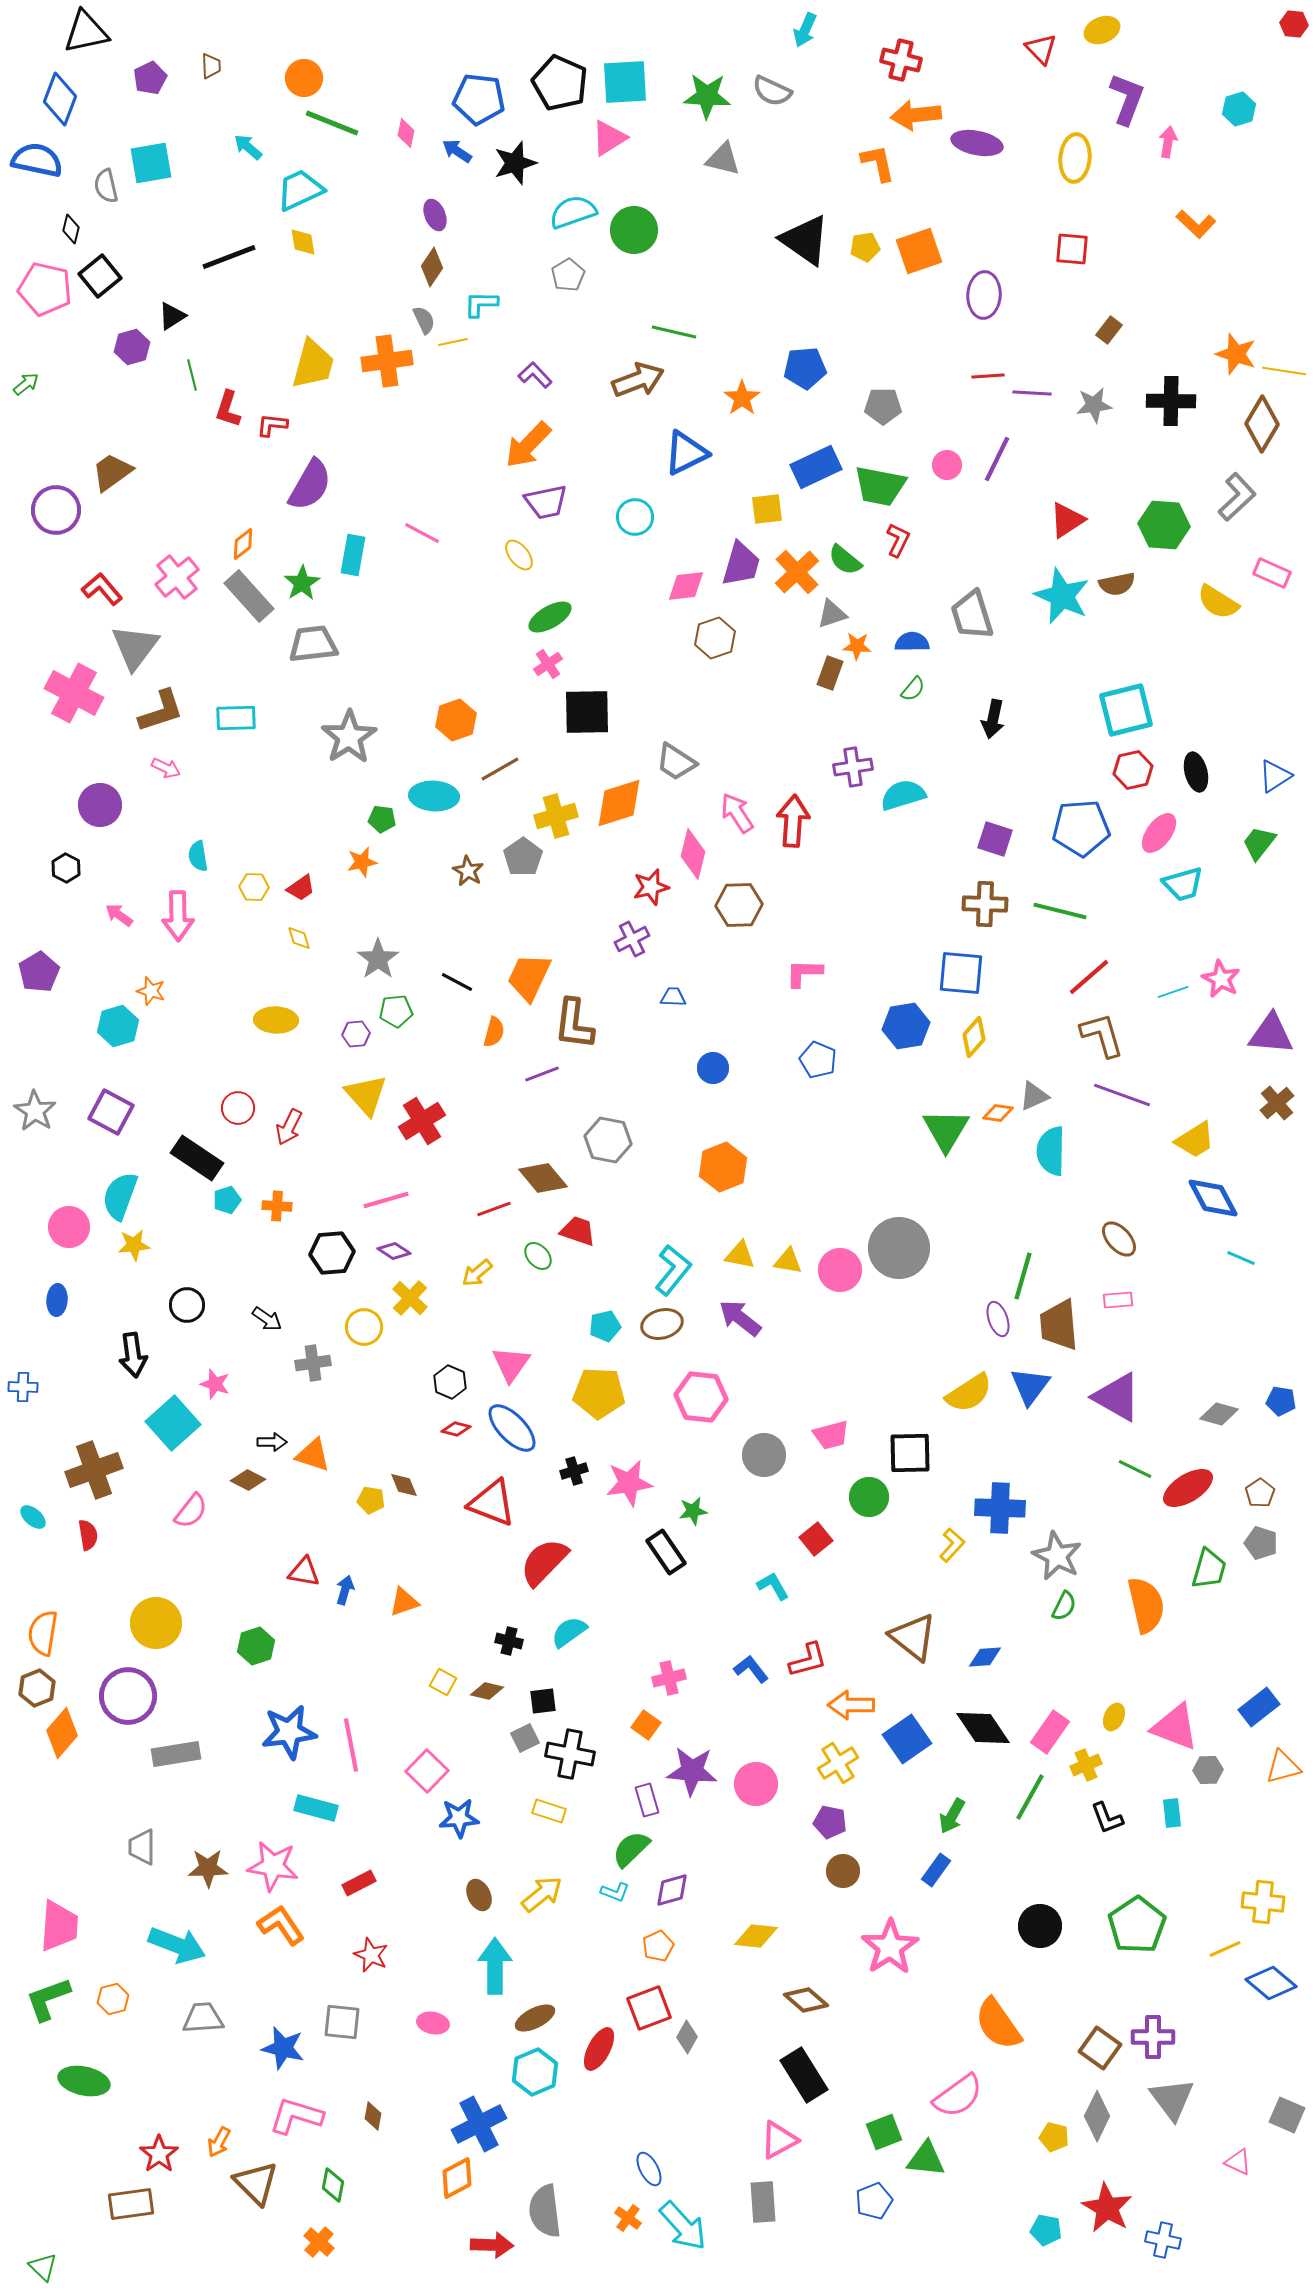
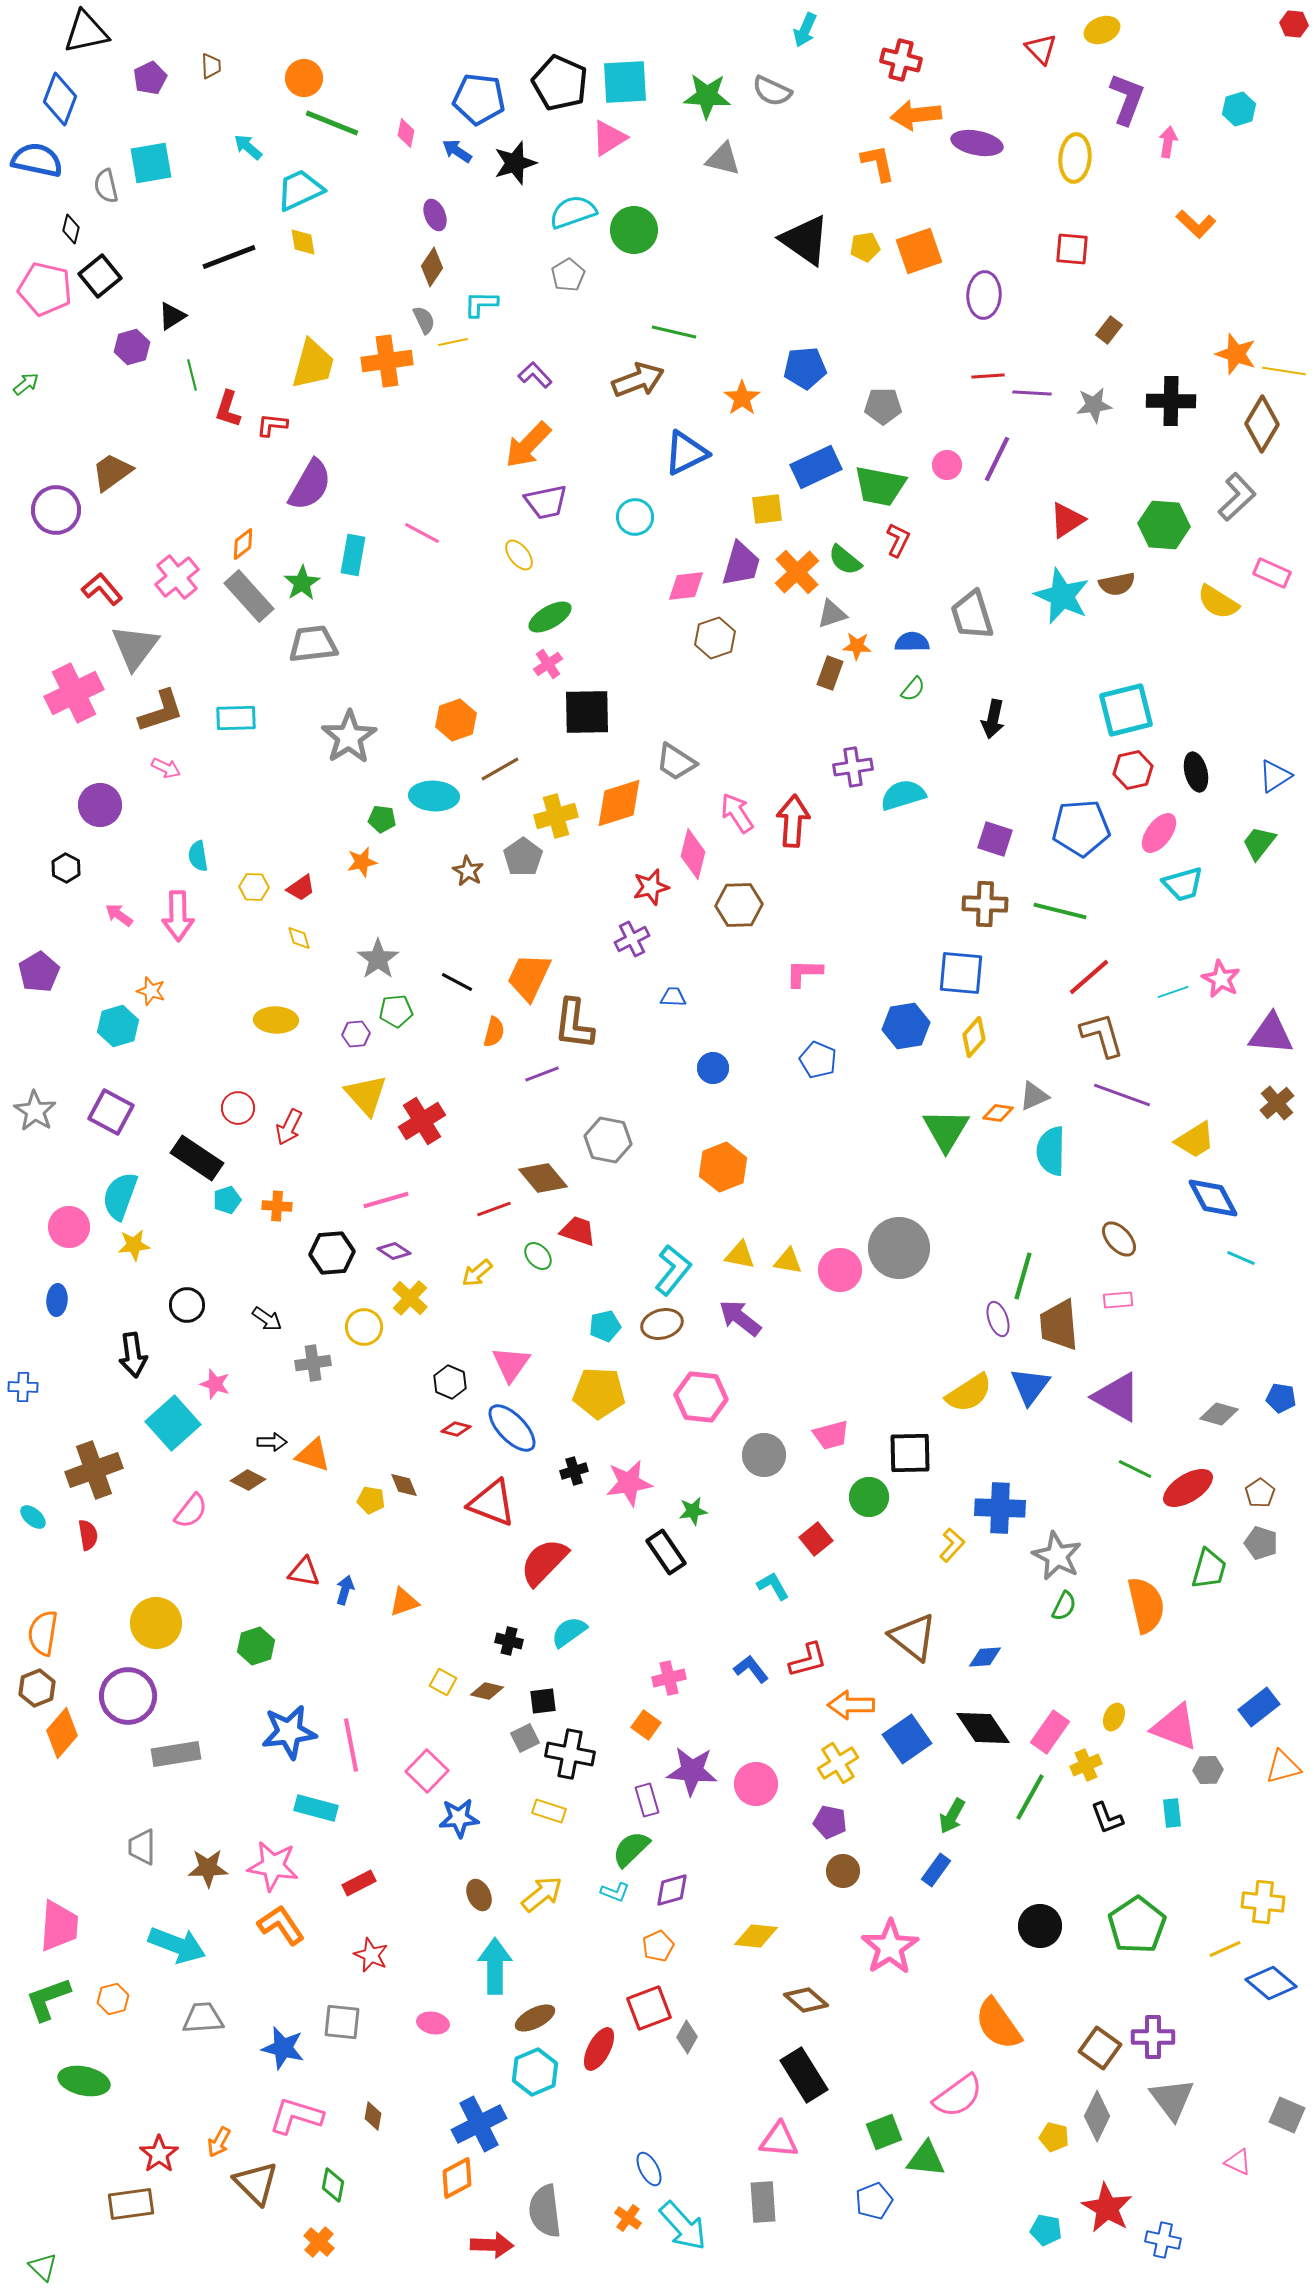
pink cross at (74, 693): rotated 36 degrees clockwise
blue pentagon at (1281, 1401): moved 3 px up
pink triangle at (779, 2140): rotated 33 degrees clockwise
